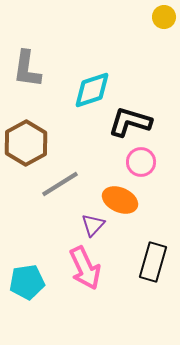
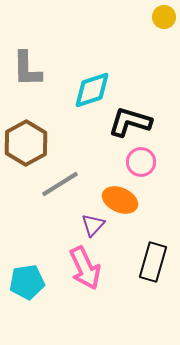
gray L-shape: rotated 9 degrees counterclockwise
